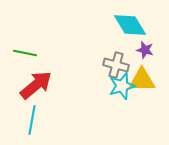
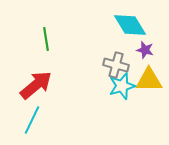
green line: moved 21 px right, 14 px up; rotated 70 degrees clockwise
yellow triangle: moved 7 px right
cyan line: rotated 16 degrees clockwise
